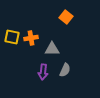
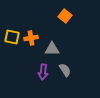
orange square: moved 1 px left, 1 px up
gray semicircle: rotated 56 degrees counterclockwise
